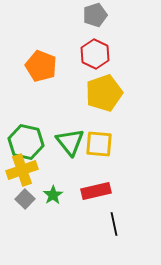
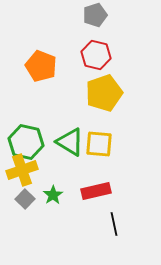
red hexagon: moved 1 px right, 1 px down; rotated 12 degrees counterclockwise
green triangle: rotated 20 degrees counterclockwise
